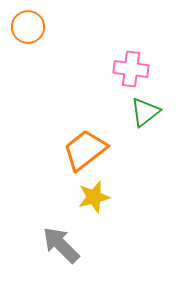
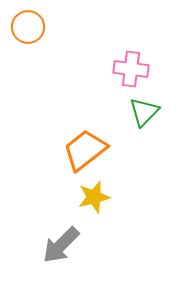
green triangle: moved 1 px left; rotated 8 degrees counterclockwise
gray arrow: rotated 90 degrees counterclockwise
